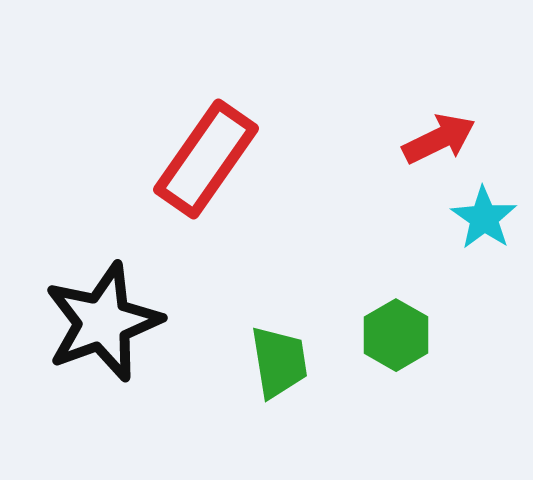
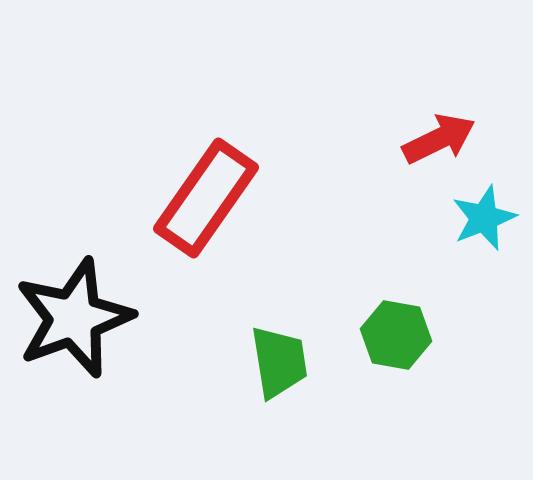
red rectangle: moved 39 px down
cyan star: rotated 16 degrees clockwise
black star: moved 29 px left, 4 px up
green hexagon: rotated 20 degrees counterclockwise
